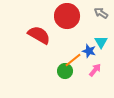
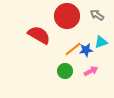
gray arrow: moved 4 px left, 2 px down
cyan triangle: rotated 40 degrees clockwise
blue star: moved 3 px left, 1 px up; rotated 24 degrees counterclockwise
orange line: moved 11 px up
pink arrow: moved 4 px left, 1 px down; rotated 24 degrees clockwise
